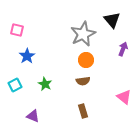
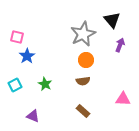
pink square: moved 7 px down
purple arrow: moved 3 px left, 4 px up
pink triangle: moved 1 px left, 2 px down; rotated 35 degrees counterclockwise
brown rectangle: rotated 32 degrees counterclockwise
